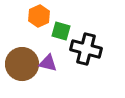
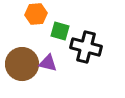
orange hexagon: moved 3 px left, 2 px up; rotated 20 degrees clockwise
green square: moved 1 px left
black cross: moved 2 px up
